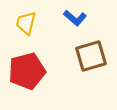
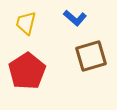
red pentagon: rotated 18 degrees counterclockwise
